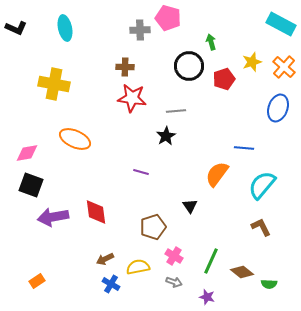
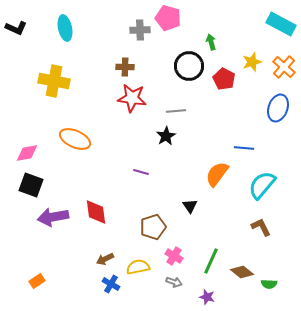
red pentagon: rotated 25 degrees counterclockwise
yellow cross: moved 3 px up
